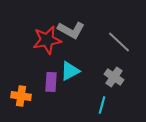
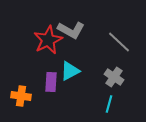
red star: moved 1 px right; rotated 16 degrees counterclockwise
cyan line: moved 7 px right, 1 px up
